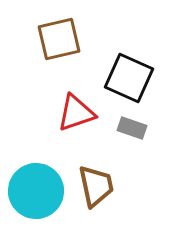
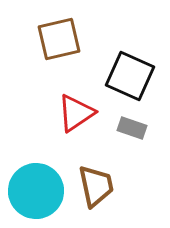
black square: moved 1 px right, 2 px up
red triangle: rotated 15 degrees counterclockwise
